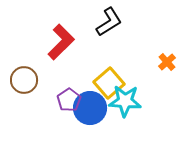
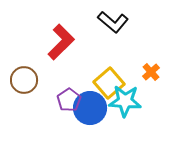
black L-shape: moved 4 px right; rotated 72 degrees clockwise
orange cross: moved 16 px left, 10 px down
